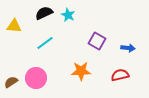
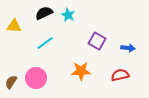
brown semicircle: rotated 24 degrees counterclockwise
